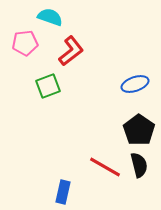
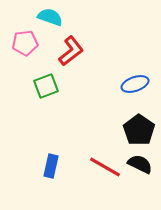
green square: moved 2 px left
black semicircle: moved 1 px right, 1 px up; rotated 50 degrees counterclockwise
blue rectangle: moved 12 px left, 26 px up
